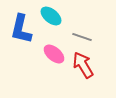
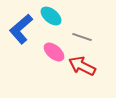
blue L-shape: rotated 36 degrees clockwise
pink ellipse: moved 2 px up
red arrow: moved 1 px left, 1 px down; rotated 32 degrees counterclockwise
